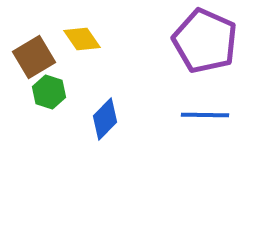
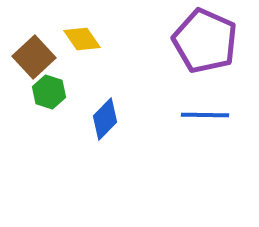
brown square: rotated 12 degrees counterclockwise
